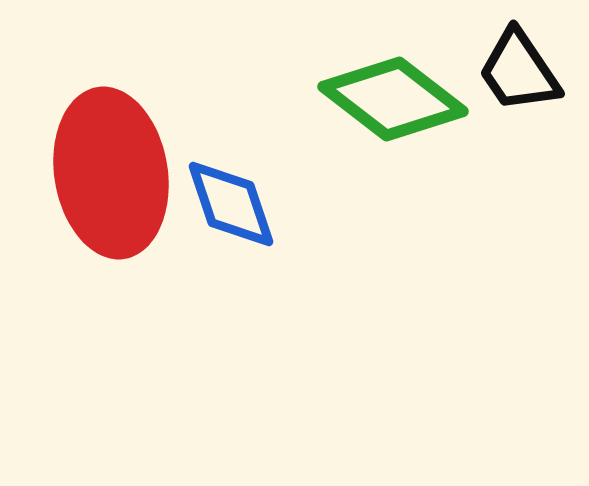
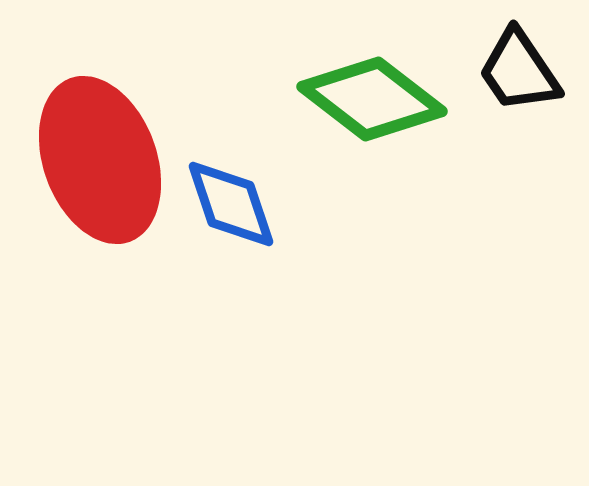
green diamond: moved 21 px left
red ellipse: moved 11 px left, 13 px up; rotated 11 degrees counterclockwise
